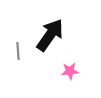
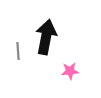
black arrow: moved 4 px left, 2 px down; rotated 24 degrees counterclockwise
